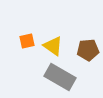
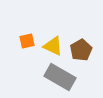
yellow triangle: rotated 10 degrees counterclockwise
brown pentagon: moved 7 px left; rotated 25 degrees counterclockwise
